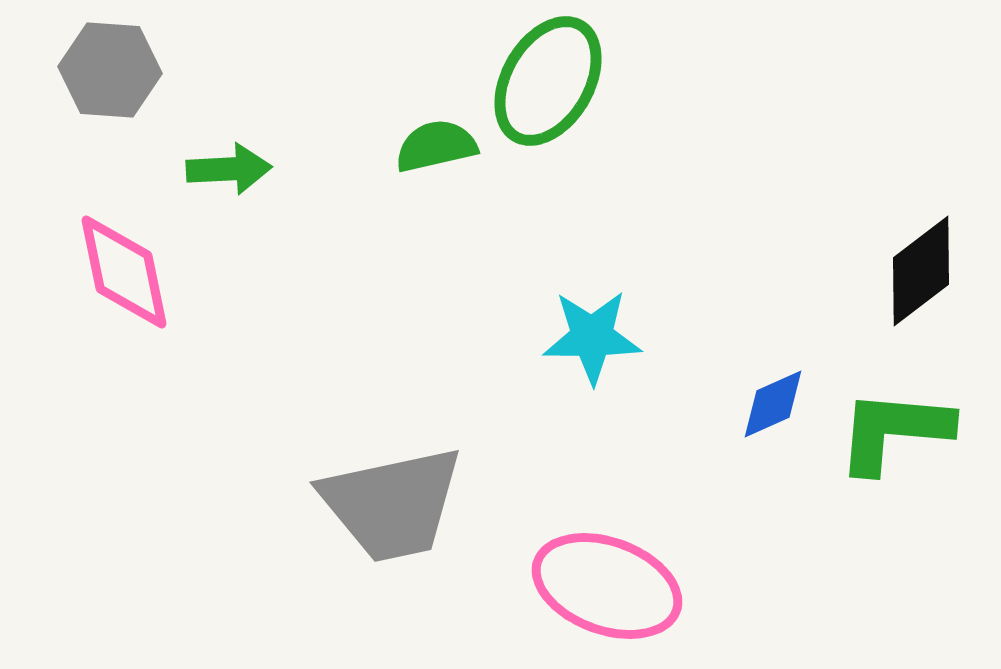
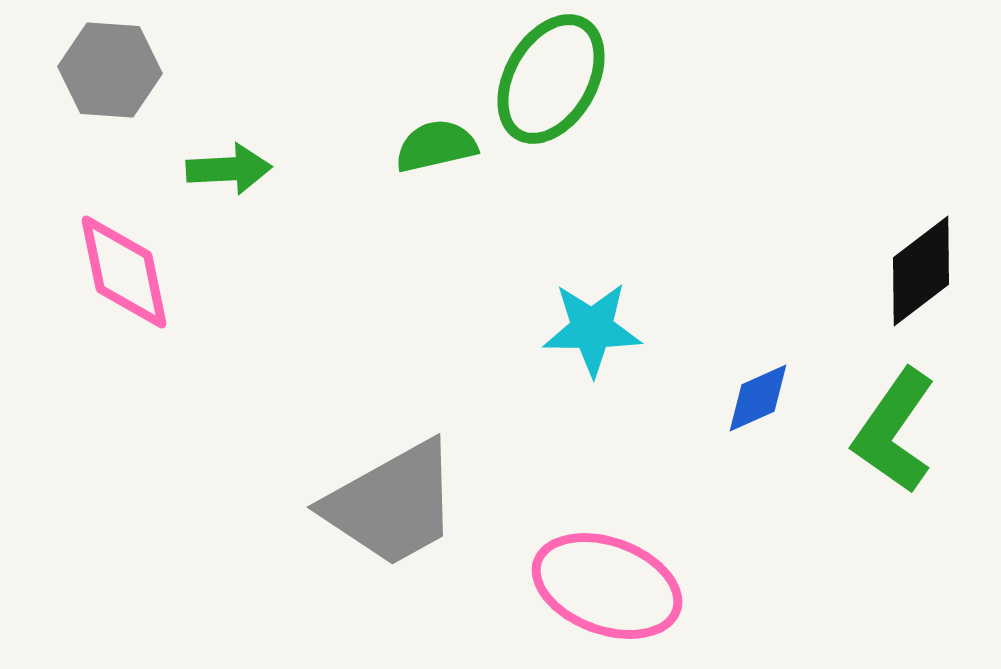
green ellipse: moved 3 px right, 2 px up
cyan star: moved 8 px up
blue diamond: moved 15 px left, 6 px up
green L-shape: rotated 60 degrees counterclockwise
gray trapezoid: rotated 17 degrees counterclockwise
